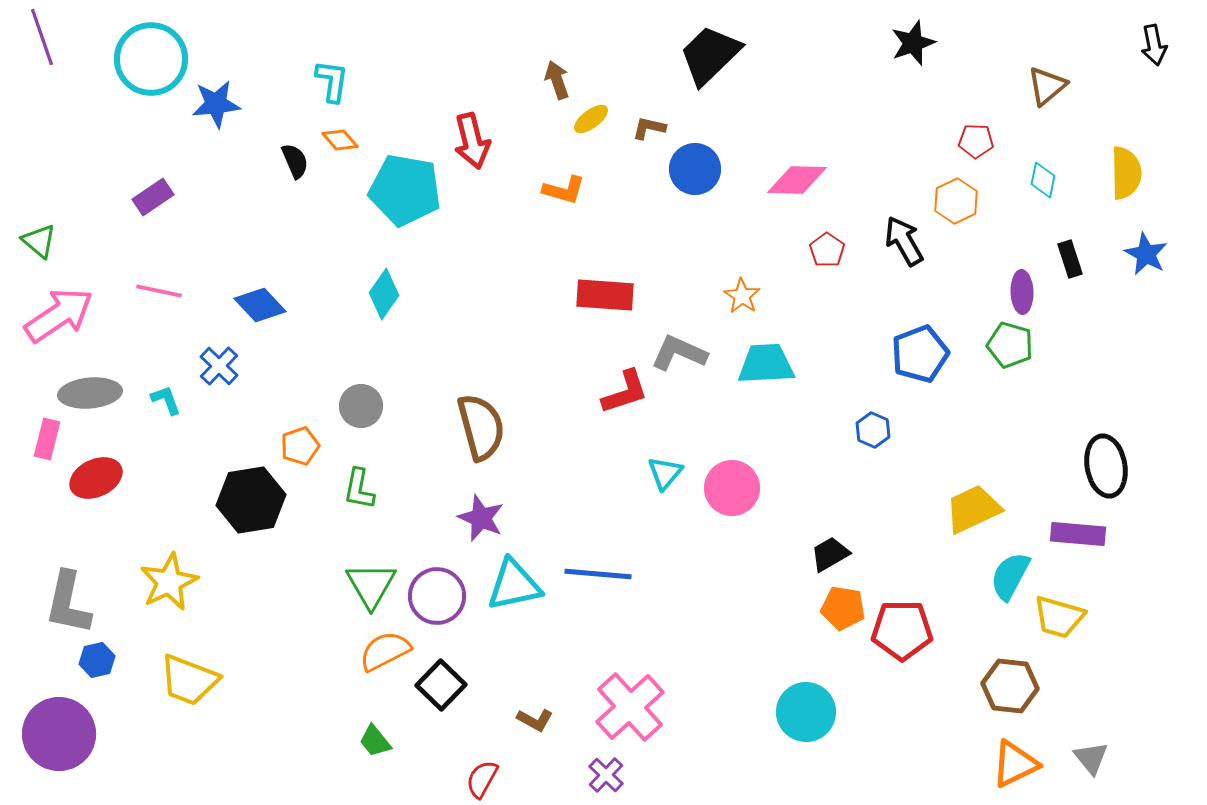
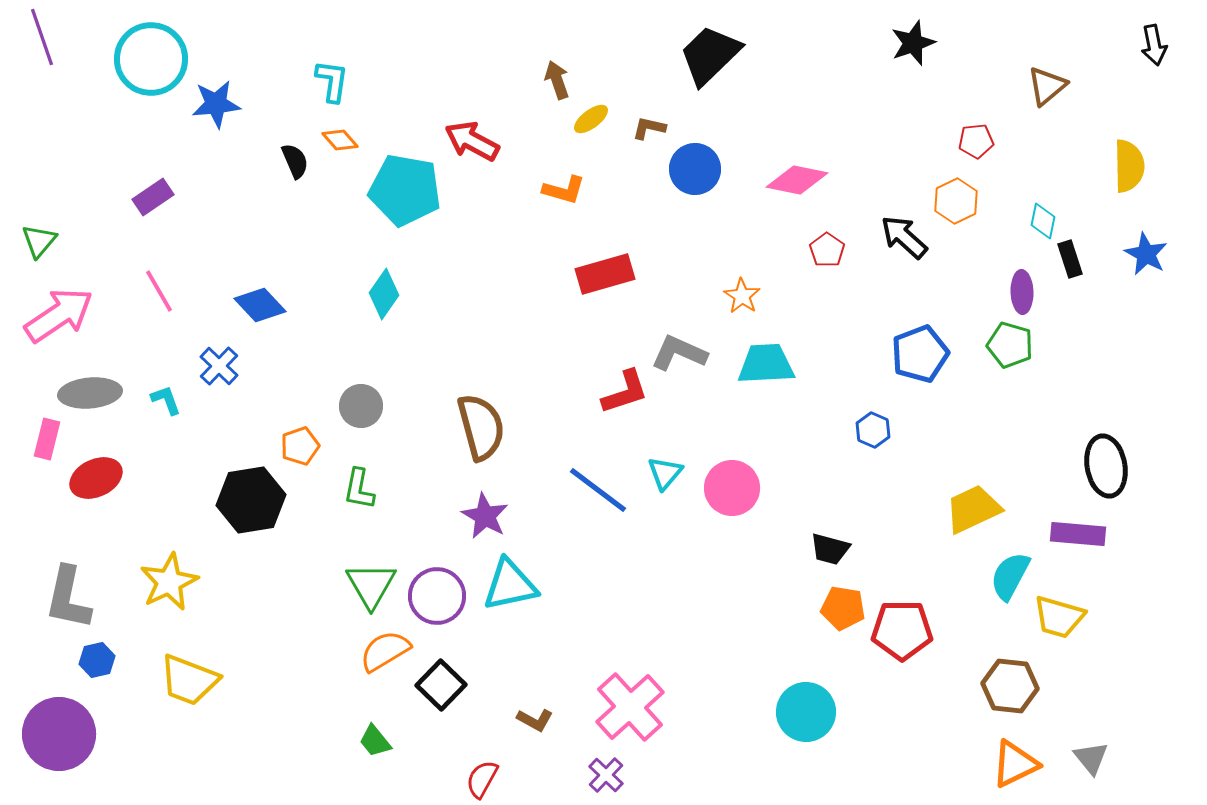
red arrow at (472, 141): rotated 132 degrees clockwise
red pentagon at (976, 141): rotated 8 degrees counterclockwise
yellow semicircle at (1126, 173): moved 3 px right, 7 px up
pink diamond at (797, 180): rotated 10 degrees clockwise
cyan diamond at (1043, 180): moved 41 px down
green triangle at (39, 241): rotated 30 degrees clockwise
black arrow at (904, 241): moved 4 px up; rotated 18 degrees counterclockwise
pink line at (159, 291): rotated 48 degrees clockwise
red rectangle at (605, 295): moved 21 px up; rotated 20 degrees counterclockwise
purple star at (481, 518): moved 4 px right, 2 px up; rotated 6 degrees clockwise
black trapezoid at (830, 554): moved 5 px up; rotated 135 degrees counterclockwise
blue line at (598, 574): moved 84 px up; rotated 32 degrees clockwise
cyan triangle at (514, 585): moved 4 px left
gray L-shape at (68, 603): moved 5 px up
orange semicircle at (385, 651): rotated 4 degrees counterclockwise
